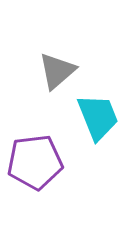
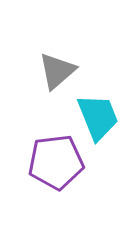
purple pentagon: moved 21 px right
